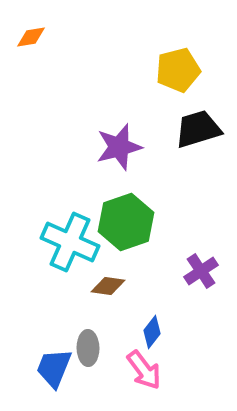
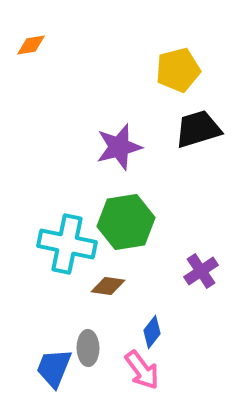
orange diamond: moved 8 px down
green hexagon: rotated 10 degrees clockwise
cyan cross: moved 3 px left, 2 px down; rotated 12 degrees counterclockwise
pink arrow: moved 2 px left
